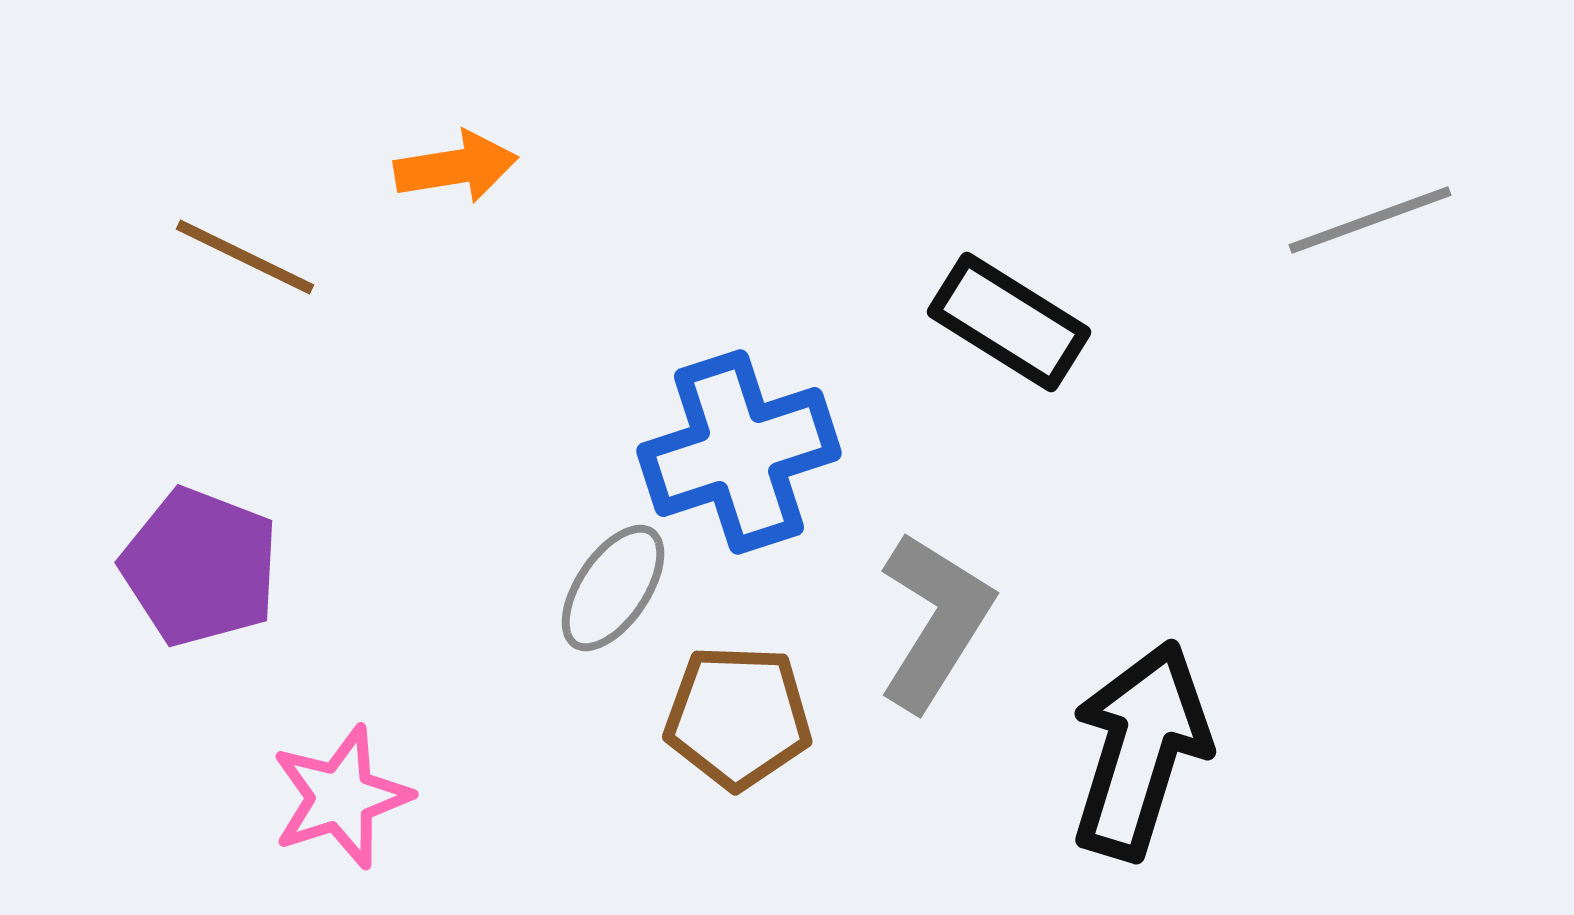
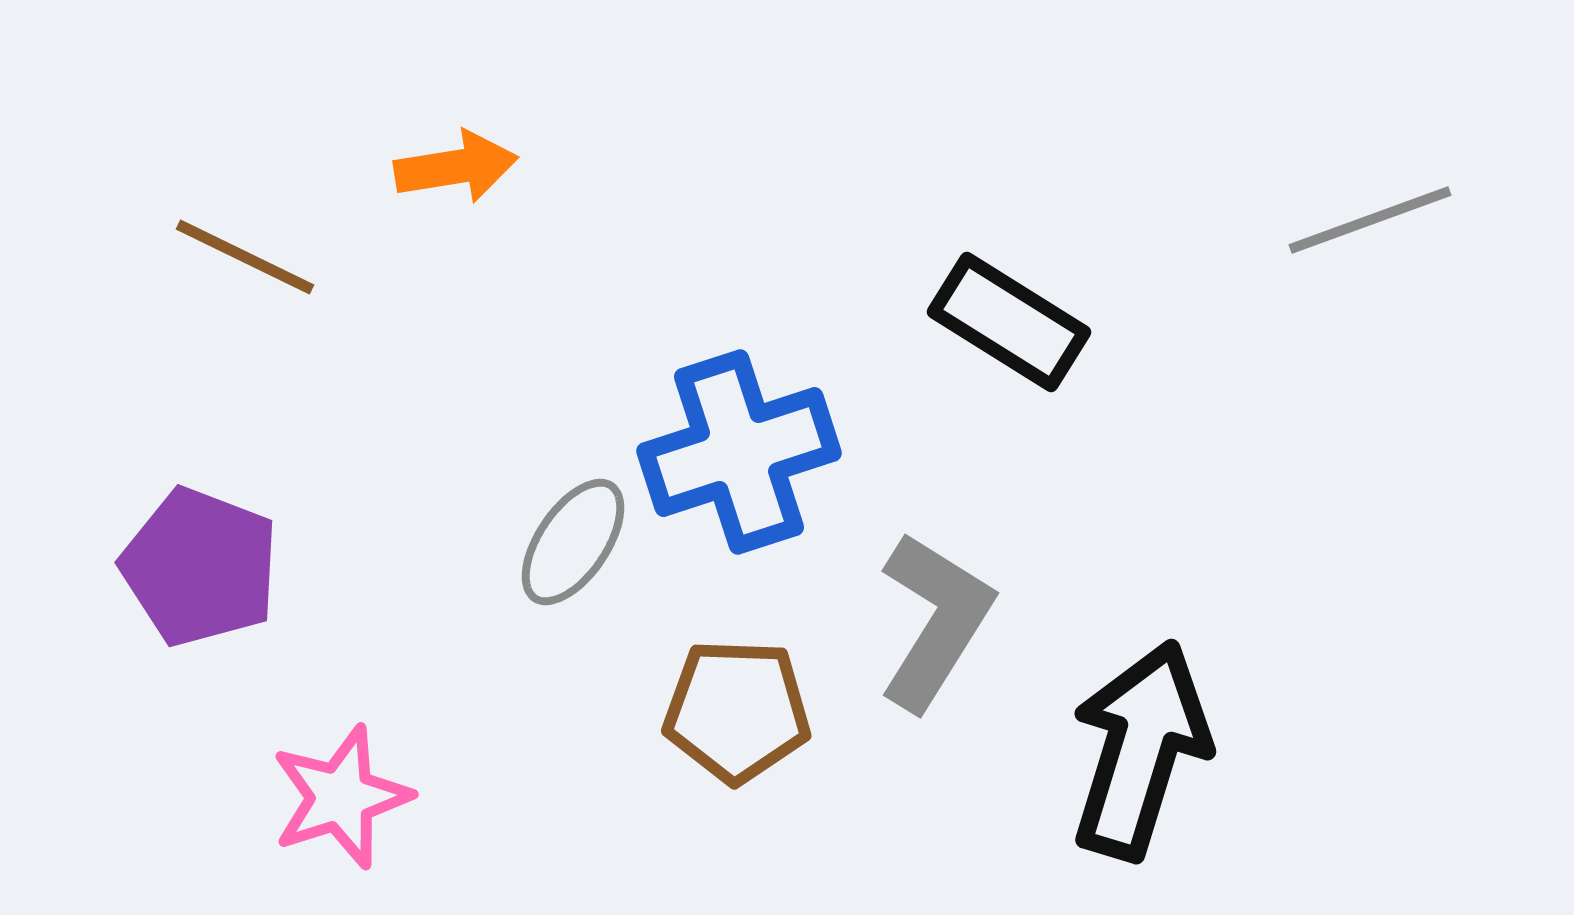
gray ellipse: moved 40 px left, 46 px up
brown pentagon: moved 1 px left, 6 px up
